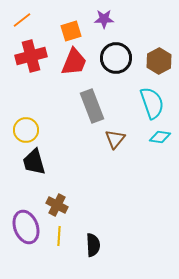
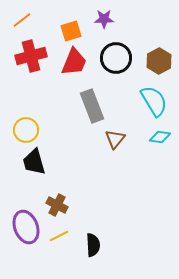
cyan semicircle: moved 2 px right, 2 px up; rotated 12 degrees counterclockwise
yellow line: rotated 60 degrees clockwise
